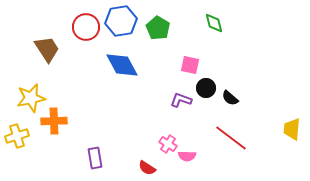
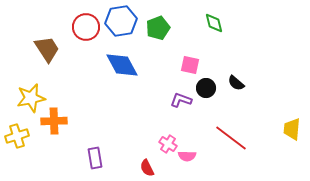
green pentagon: rotated 20 degrees clockwise
black semicircle: moved 6 px right, 15 px up
red semicircle: rotated 30 degrees clockwise
